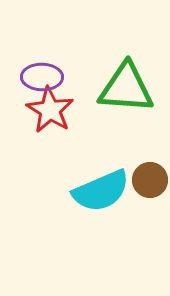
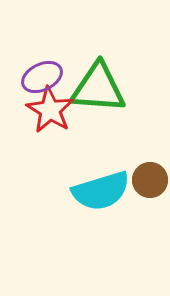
purple ellipse: rotated 27 degrees counterclockwise
green triangle: moved 28 px left
cyan semicircle: rotated 6 degrees clockwise
